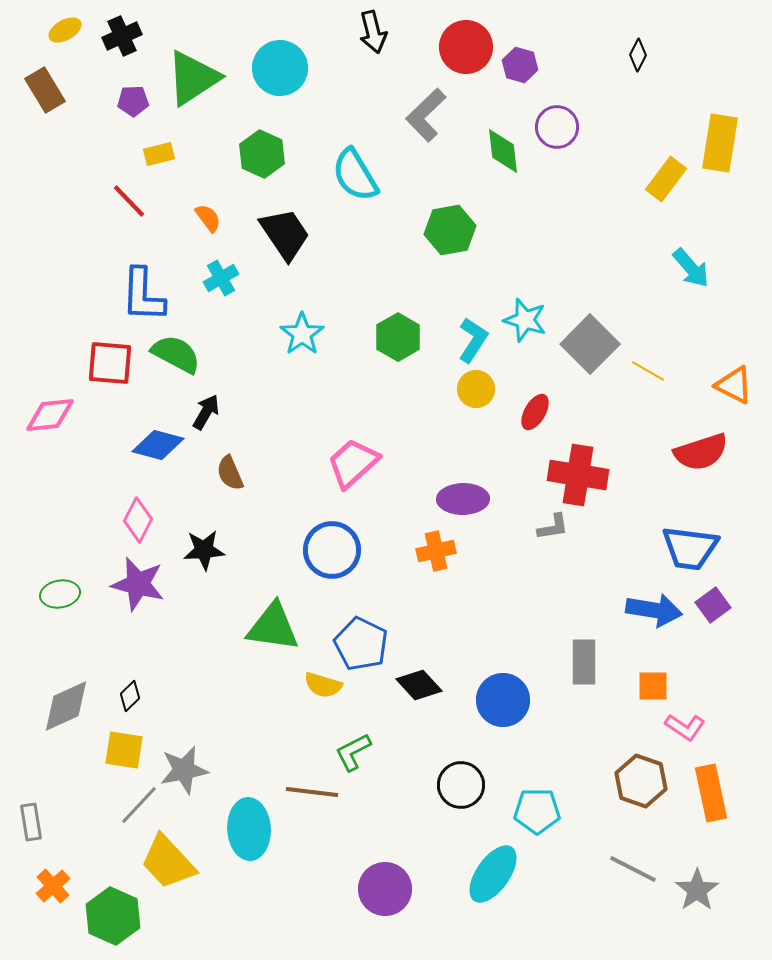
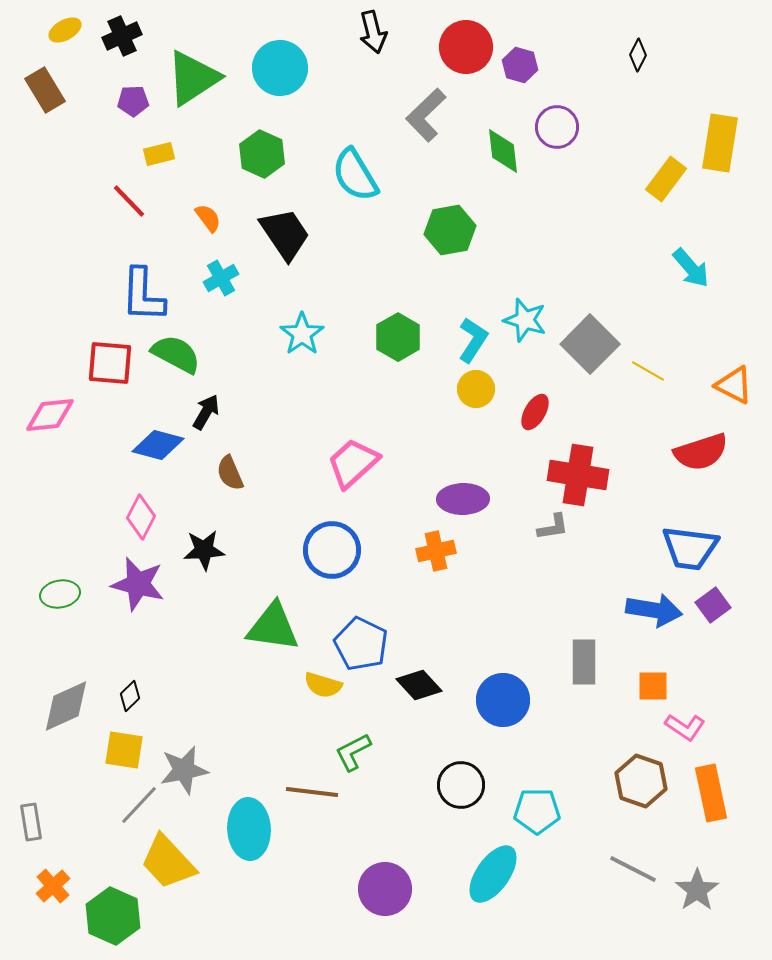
pink diamond at (138, 520): moved 3 px right, 3 px up
